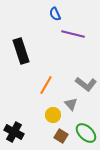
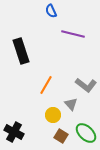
blue semicircle: moved 4 px left, 3 px up
gray L-shape: moved 1 px down
